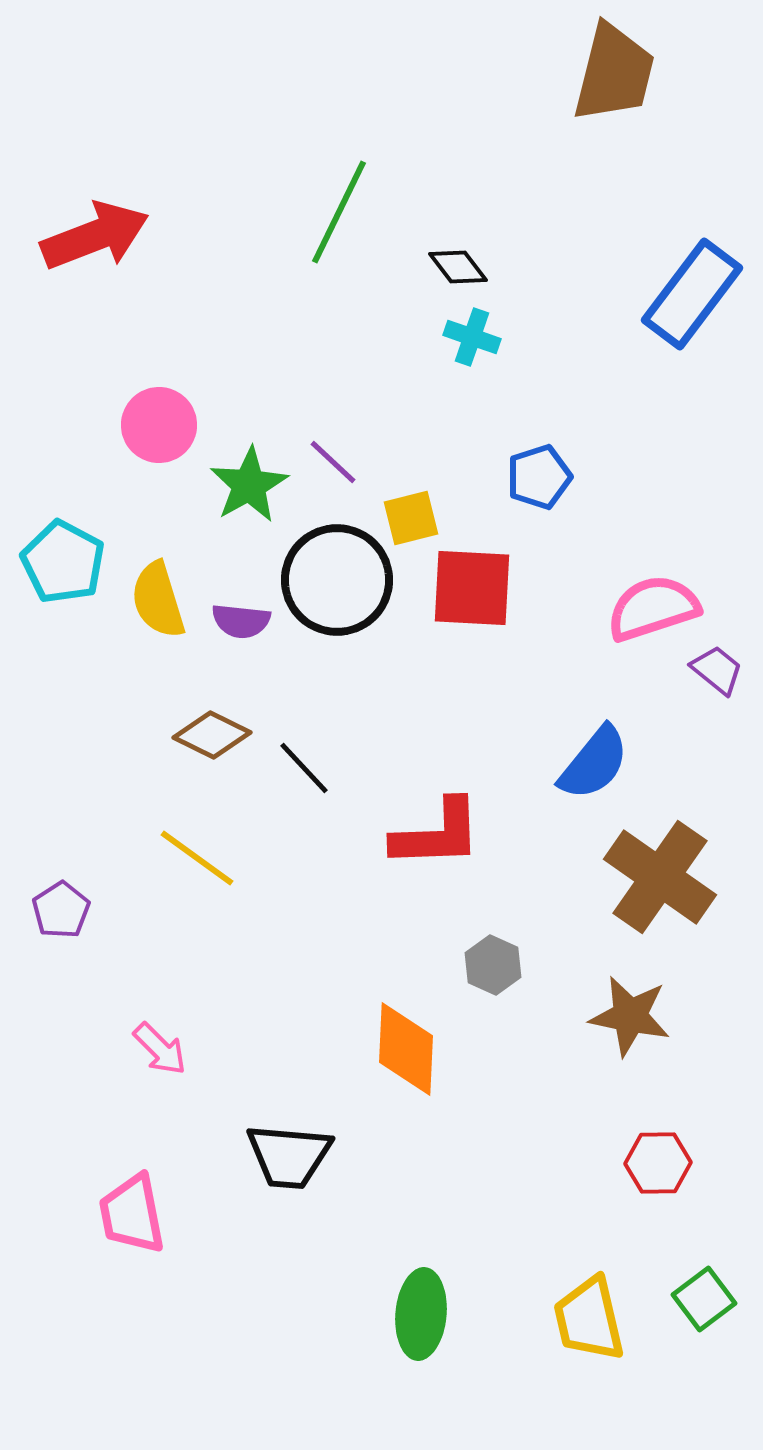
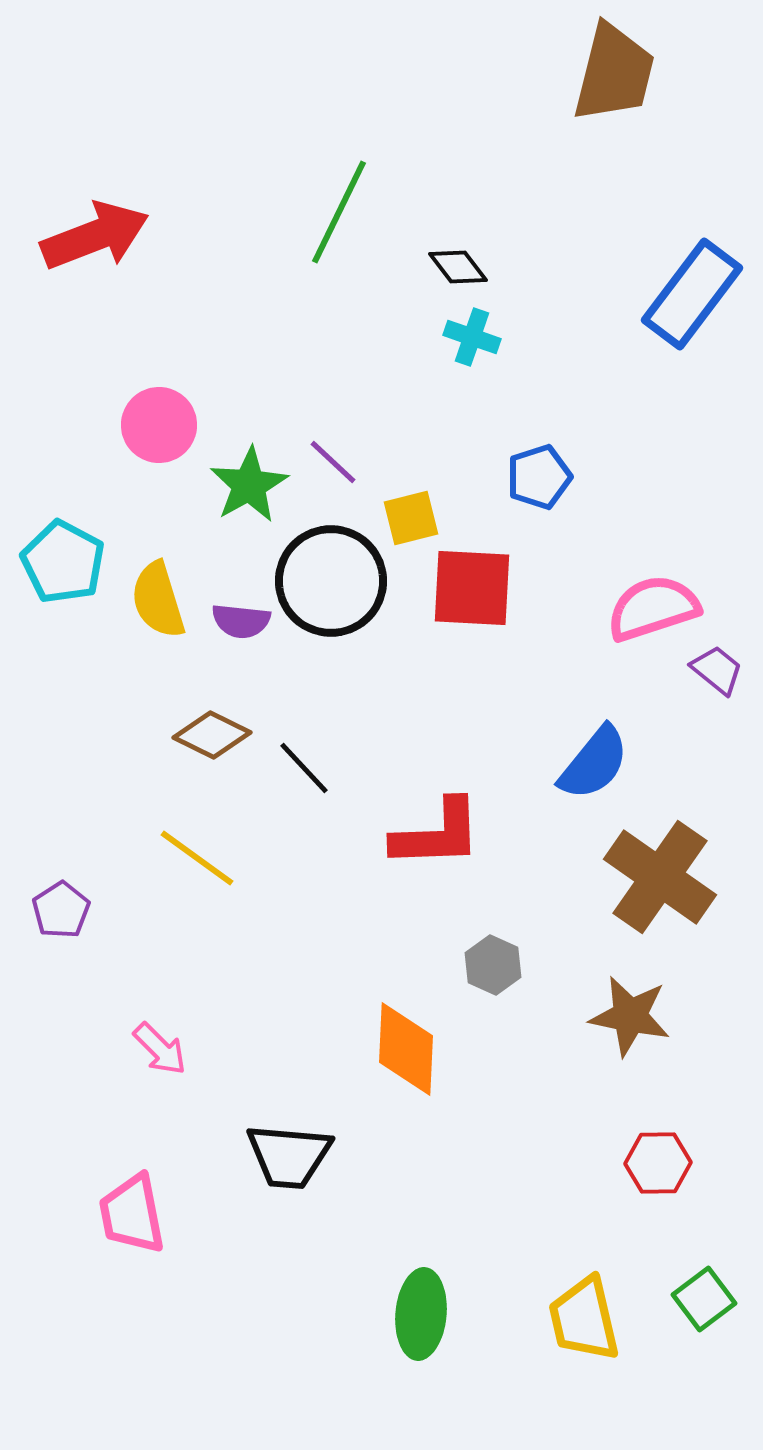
black circle: moved 6 px left, 1 px down
yellow trapezoid: moved 5 px left
